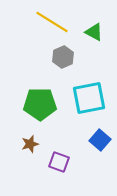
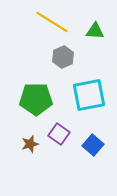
green triangle: moved 1 px right, 1 px up; rotated 24 degrees counterclockwise
cyan square: moved 3 px up
green pentagon: moved 4 px left, 5 px up
blue square: moved 7 px left, 5 px down
purple square: moved 28 px up; rotated 15 degrees clockwise
